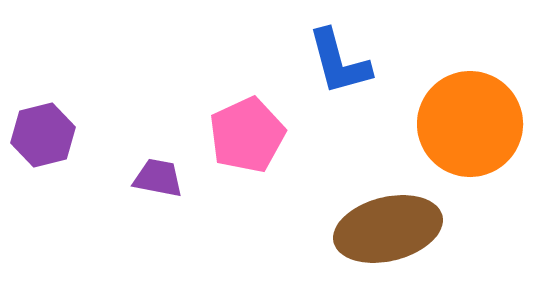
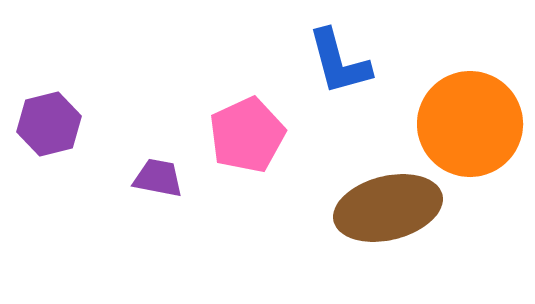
purple hexagon: moved 6 px right, 11 px up
brown ellipse: moved 21 px up
